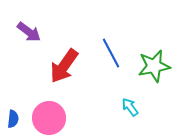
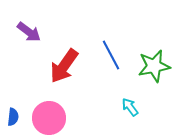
blue line: moved 2 px down
blue semicircle: moved 2 px up
